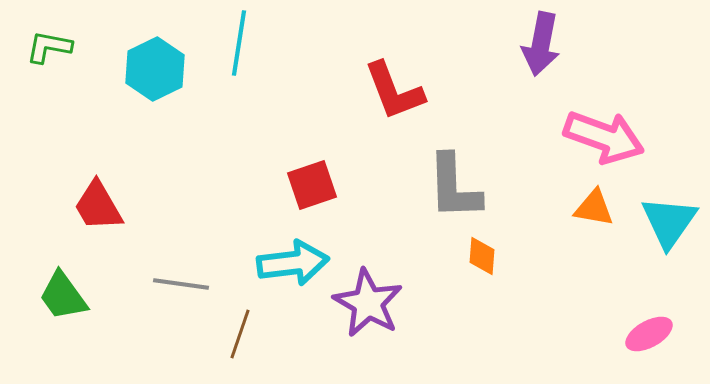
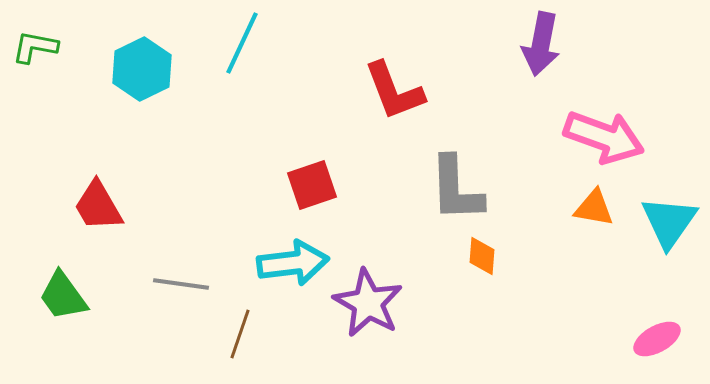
cyan line: moved 3 px right; rotated 16 degrees clockwise
green L-shape: moved 14 px left
cyan hexagon: moved 13 px left
gray L-shape: moved 2 px right, 2 px down
pink ellipse: moved 8 px right, 5 px down
